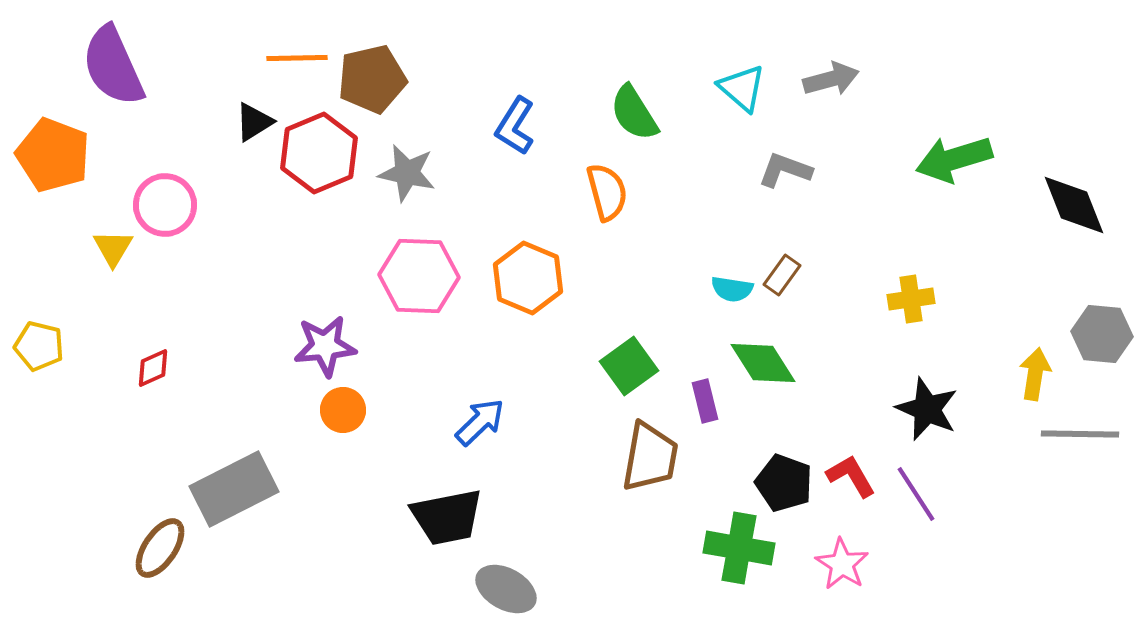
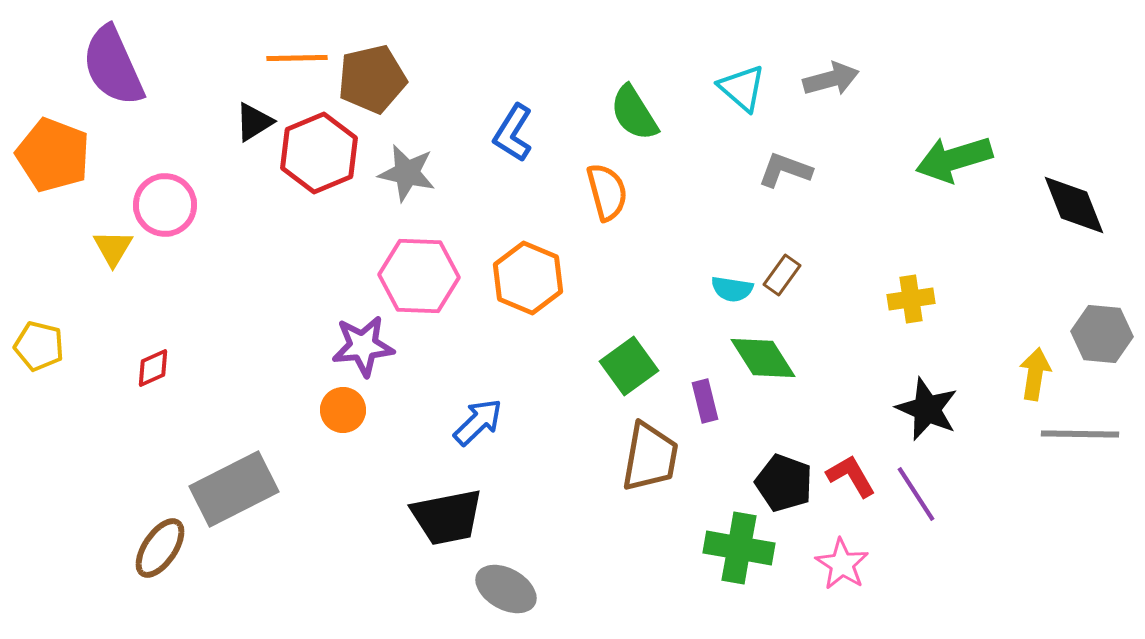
blue L-shape at (515, 126): moved 2 px left, 7 px down
purple star at (325, 346): moved 38 px right
green diamond at (763, 363): moved 5 px up
blue arrow at (480, 422): moved 2 px left
